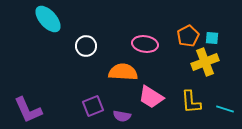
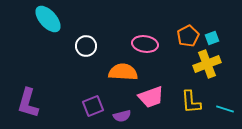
cyan square: rotated 24 degrees counterclockwise
yellow cross: moved 2 px right, 2 px down
pink trapezoid: rotated 52 degrees counterclockwise
purple L-shape: moved 7 px up; rotated 40 degrees clockwise
purple semicircle: rotated 24 degrees counterclockwise
